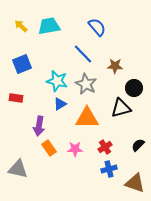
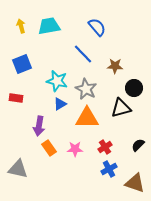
yellow arrow: rotated 32 degrees clockwise
gray star: moved 5 px down
blue cross: rotated 14 degrees counterclockwise
